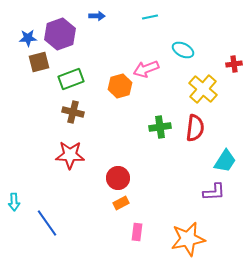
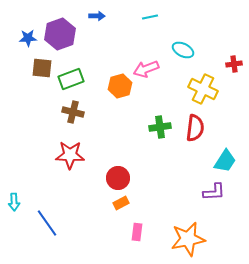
brown square: moved 3 px right, 6 px down; rotated 20 degrees clockwise
yellow cross: rotated 16 degrees counterclockwise
